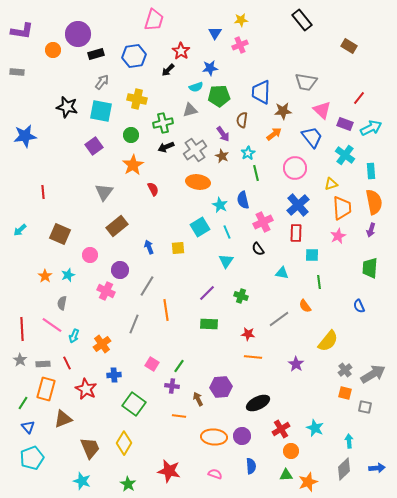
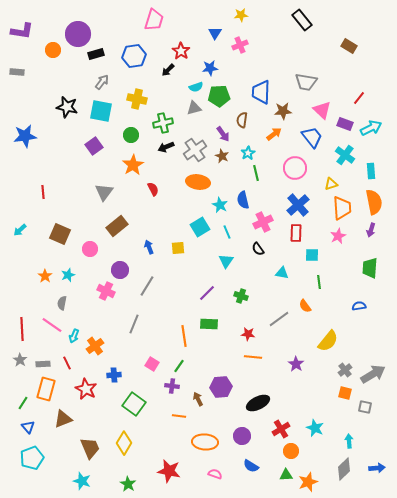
yellow star at (241, 20): moved 5 px up
gray triangle at (190, 110): moved 4 px right, 2 px up
pink circle at (90, 255): moved 6 px up
blue semicircle at (359, 306): rotated 104 degrees clockwise
orange line at (166, 310): moved 18 px right, 26 px down
orange cross at (102, 344): moved 7 px left, 2 px down
orange ellipse at (214, 437): moved 9 px left, 5 px down
blue semicircle at (251, 466): rotated 126 degrees clockwise
